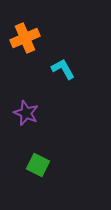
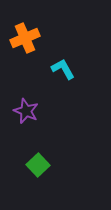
purple star: moved 2 px up
green square: rotated 20 degrees clockwise
